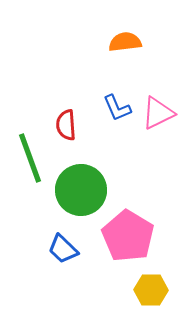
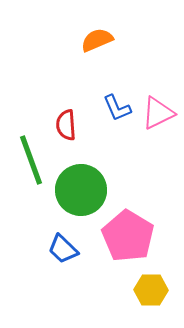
orange semicircle: moved 28 px left, 2 px up; rotated 16 degrees counterclockwise
green line: moved 1 px right, 2 px down
